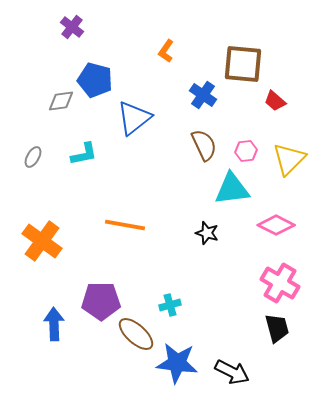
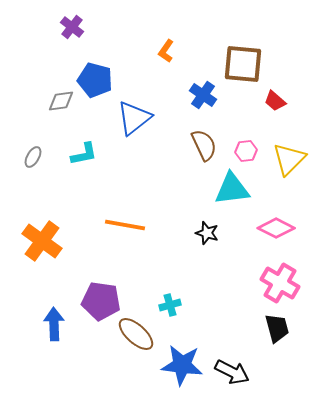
pink diamond: moved 3 px down
purple pentagon: rotated 9 degrees clockwise
blue star: moved 5 px right, 2 px down
